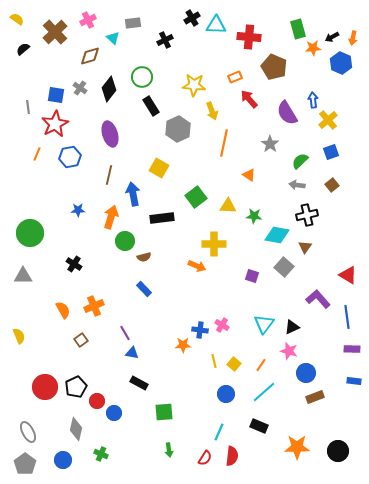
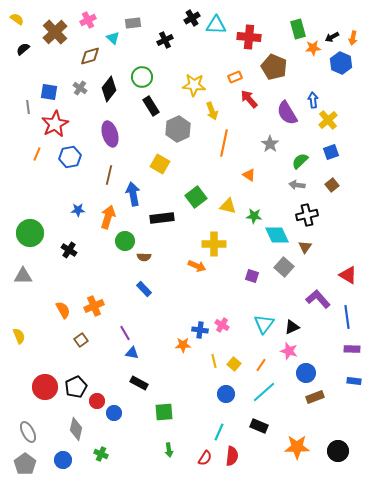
blue square at (56, 95): moved 7 px left, 3 px up
yellow square at (159, 168): moved 1 px right, 4 px up
yellow triangle at (228, 206): rotated 12 degrees clockwise
orange arrow at (111, 217): moved 3 px left
cyan diamond at (277, 235): rotated 55 degrees clockwise
brown semicircle at (144, 257): rotated 16 degrees clockwise
black cross at (74, 264): moved 5 px left, 14 px up
